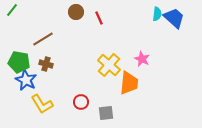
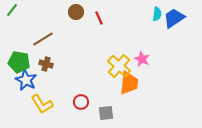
blue trapezoid: rotated 75 degrees counterclockwise
yellow cross: moved 10 px right, 1 px down
